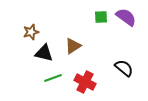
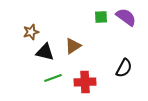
black triangle: moved 1 px right, 1 px up
black semicircle: rotated 78 degrees clockwise
red cross: rotated 30 degrees counterclockwise
